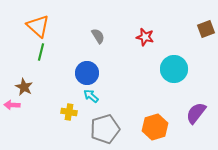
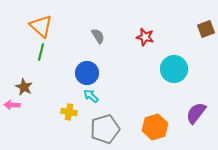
orange triangle: moved 3 px right
